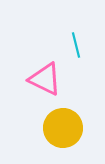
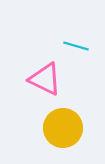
cyan line: moved 1 px down; rotated 60 degrees counterclockwise
